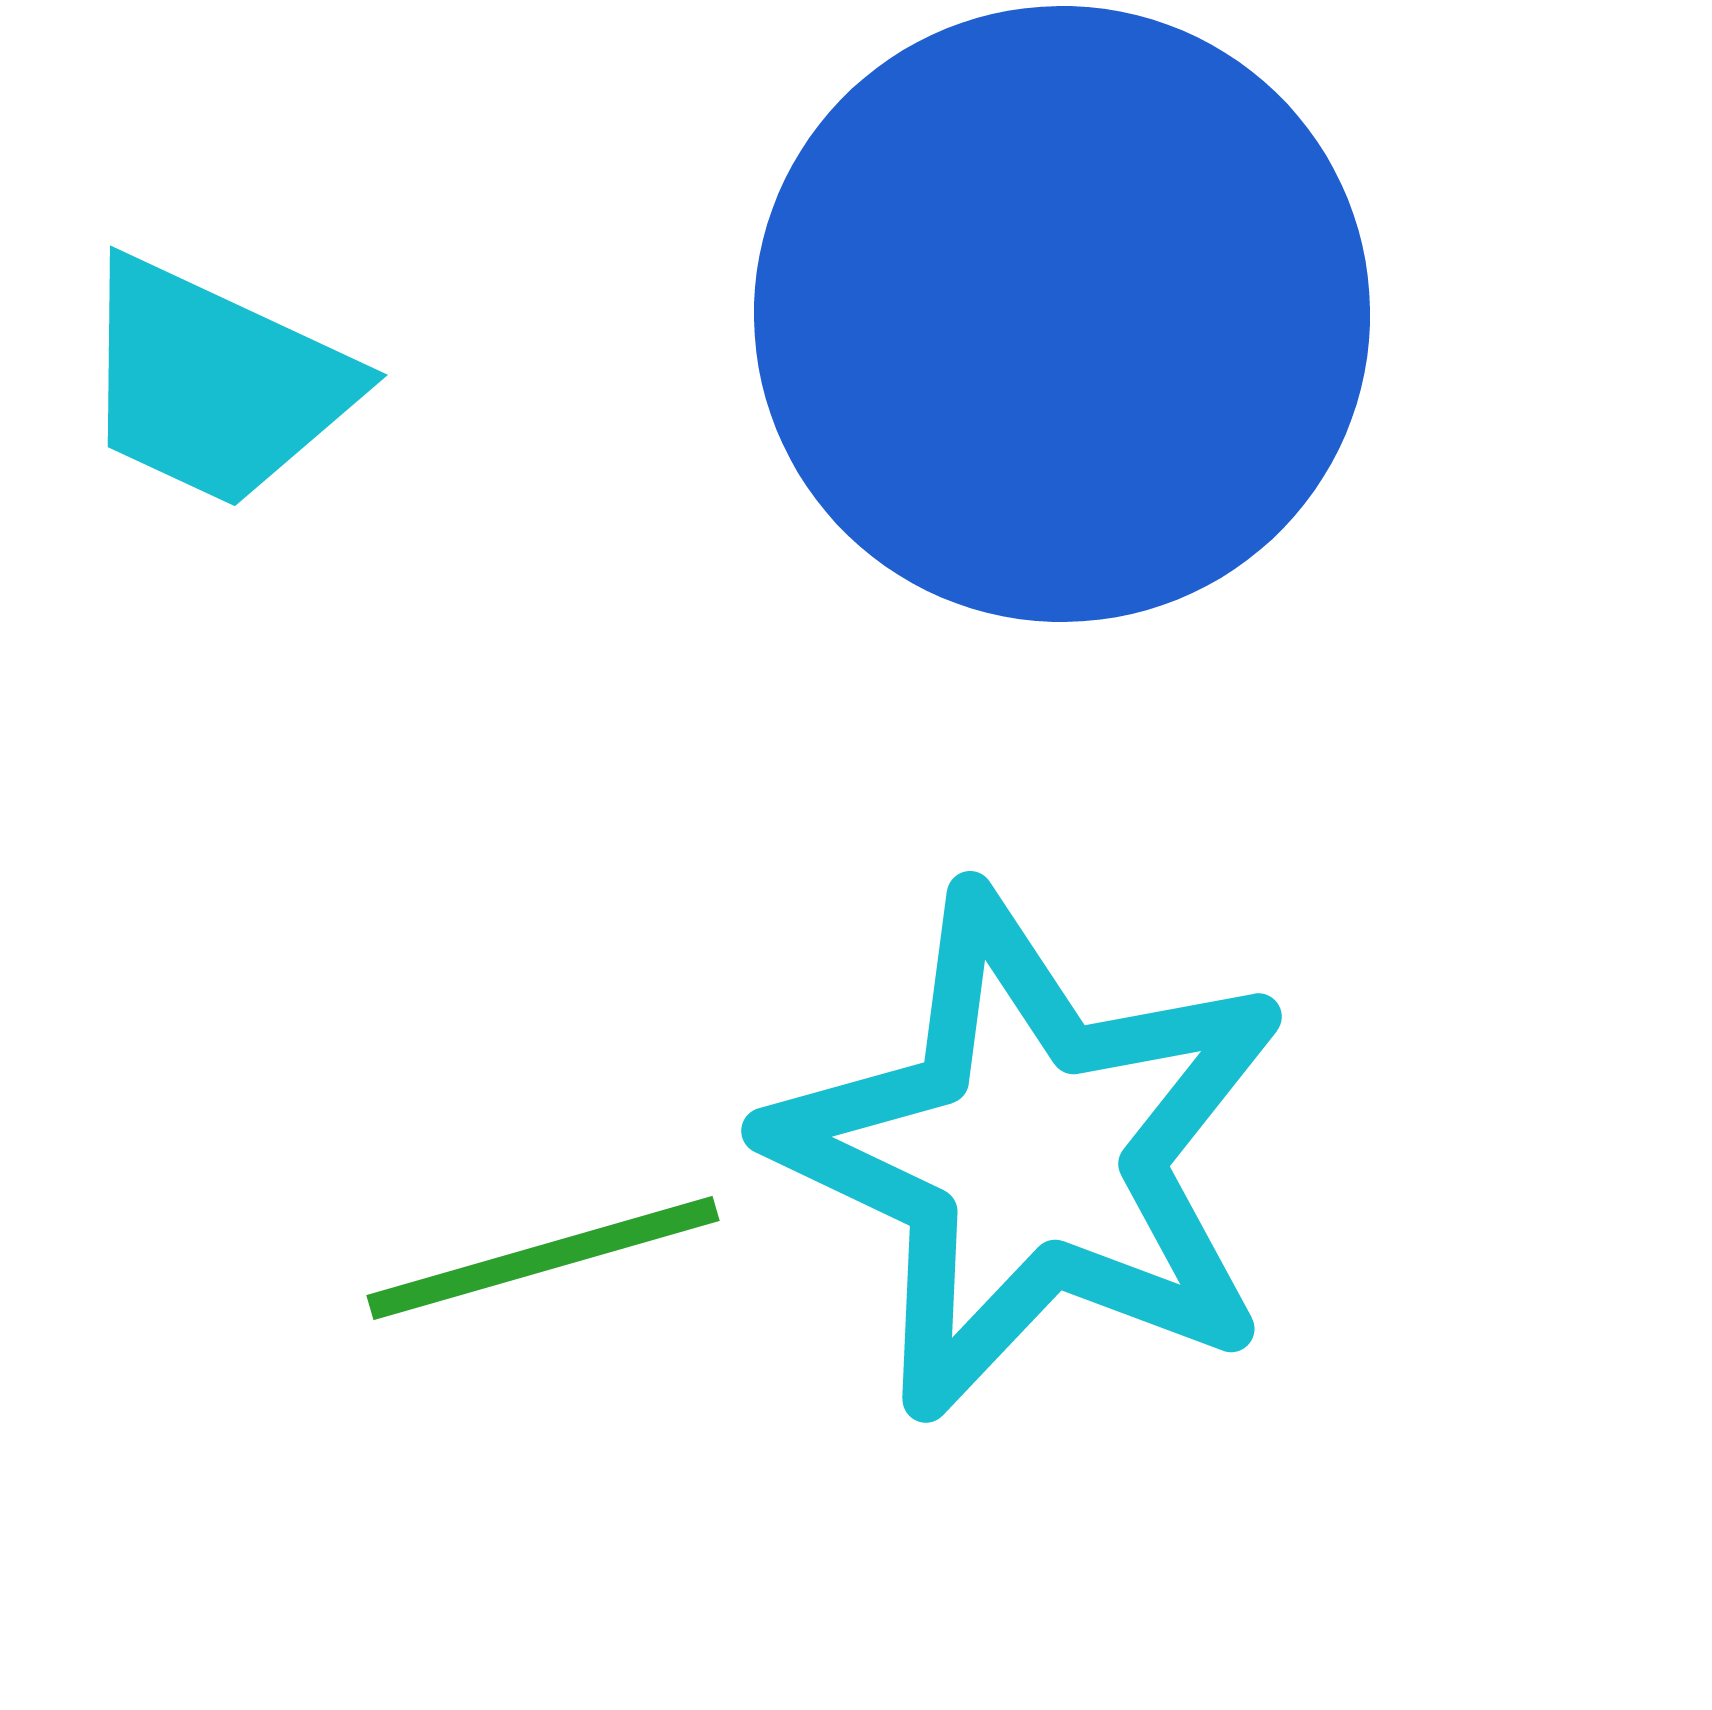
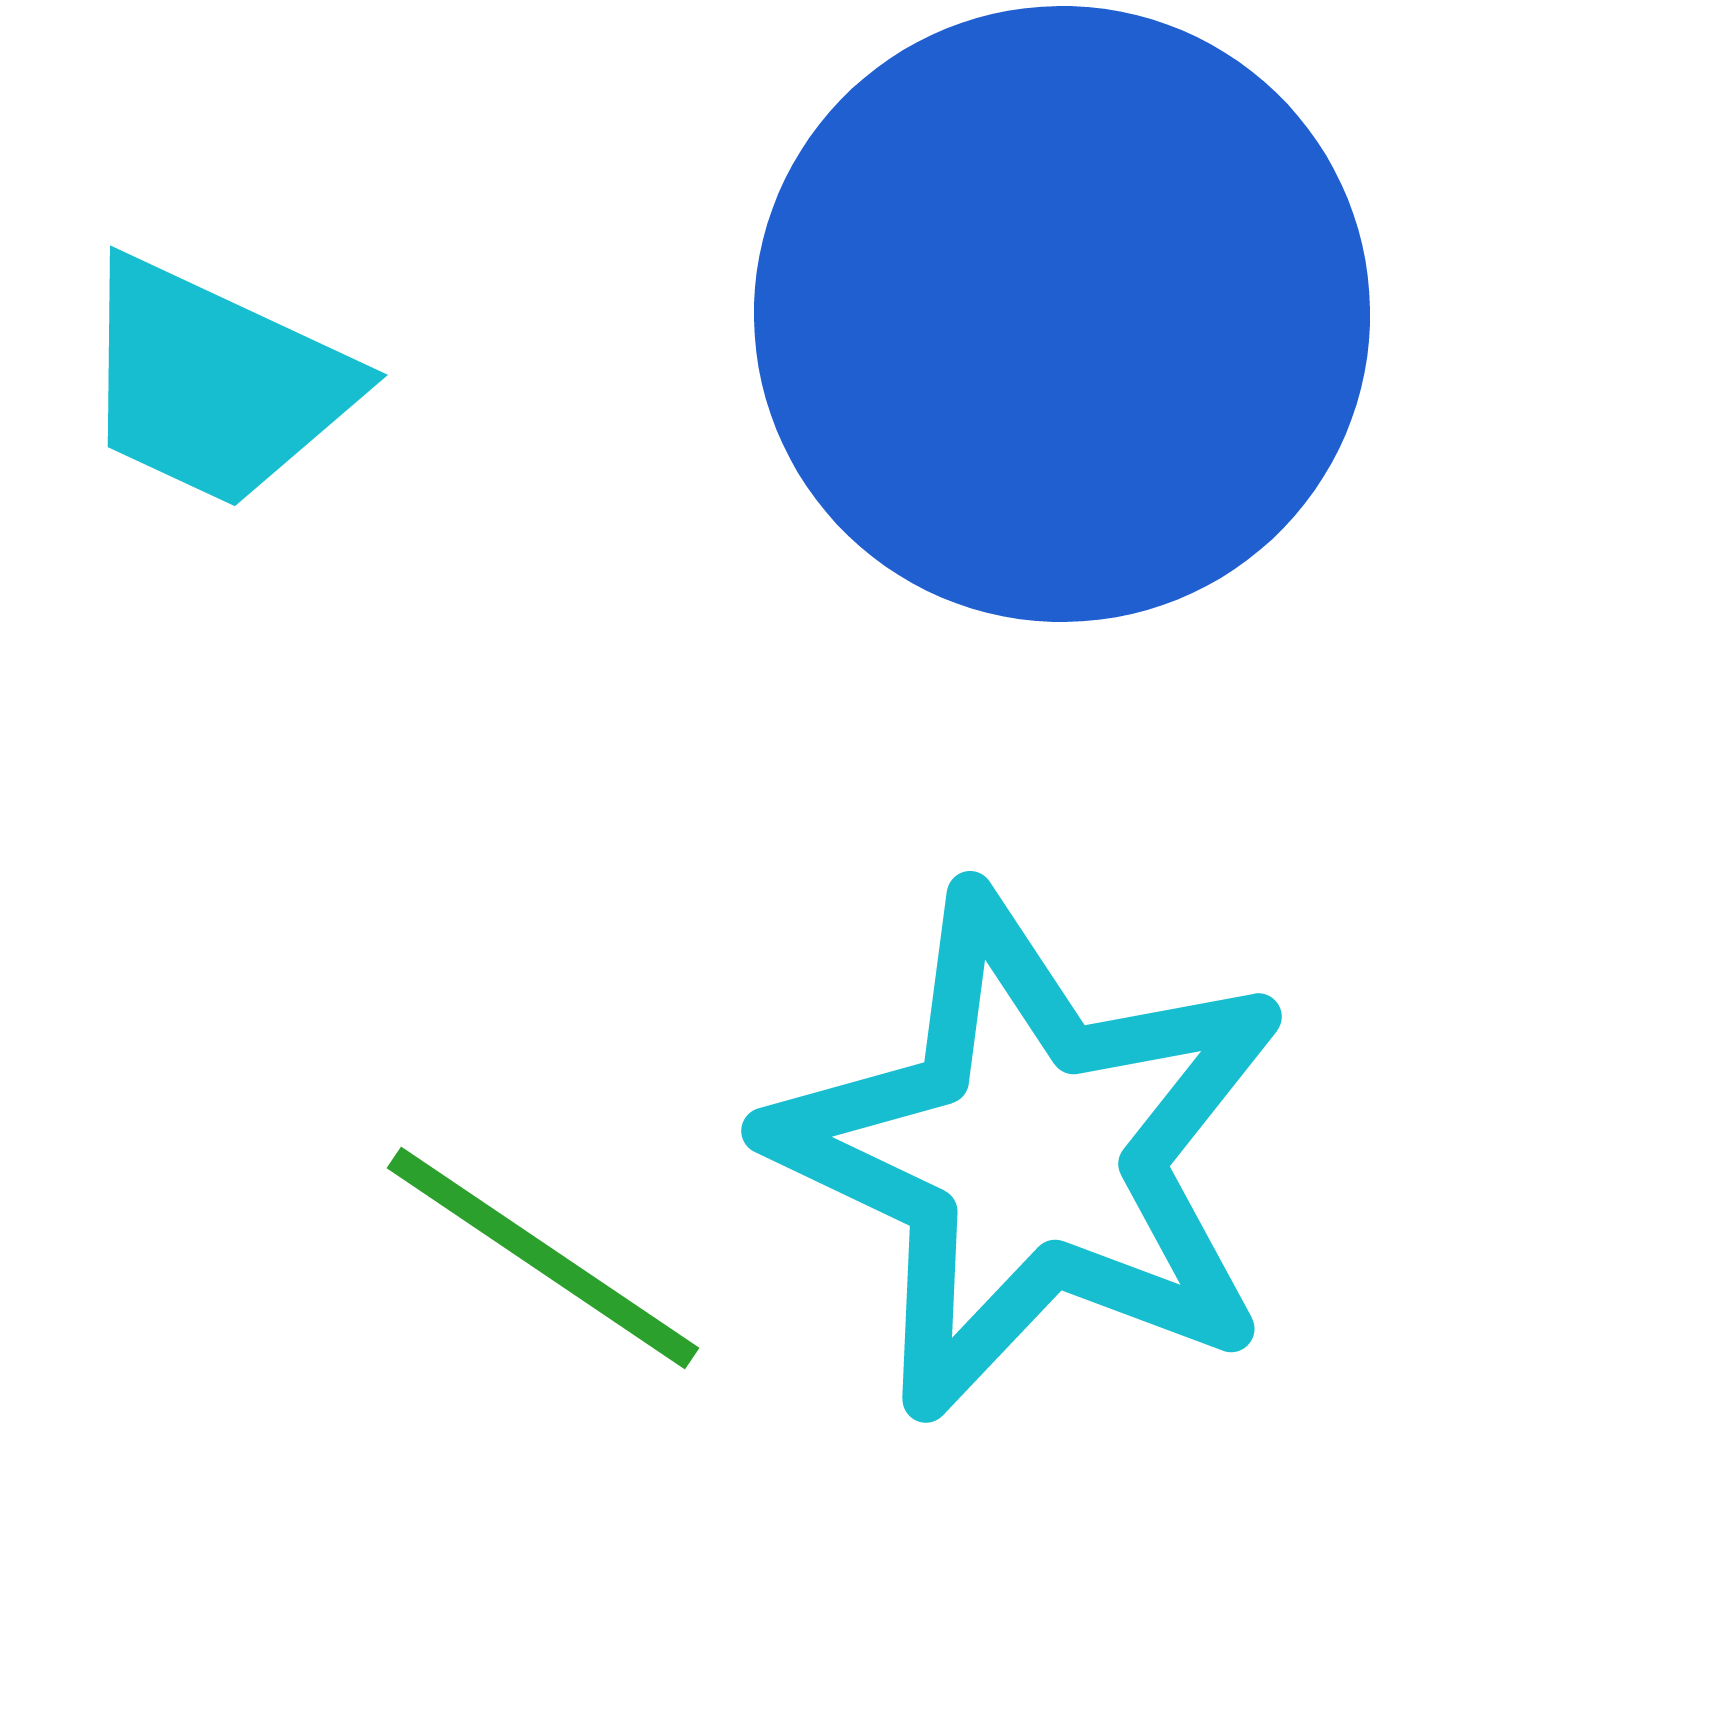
green line: rotated 50 degrees clockwise
